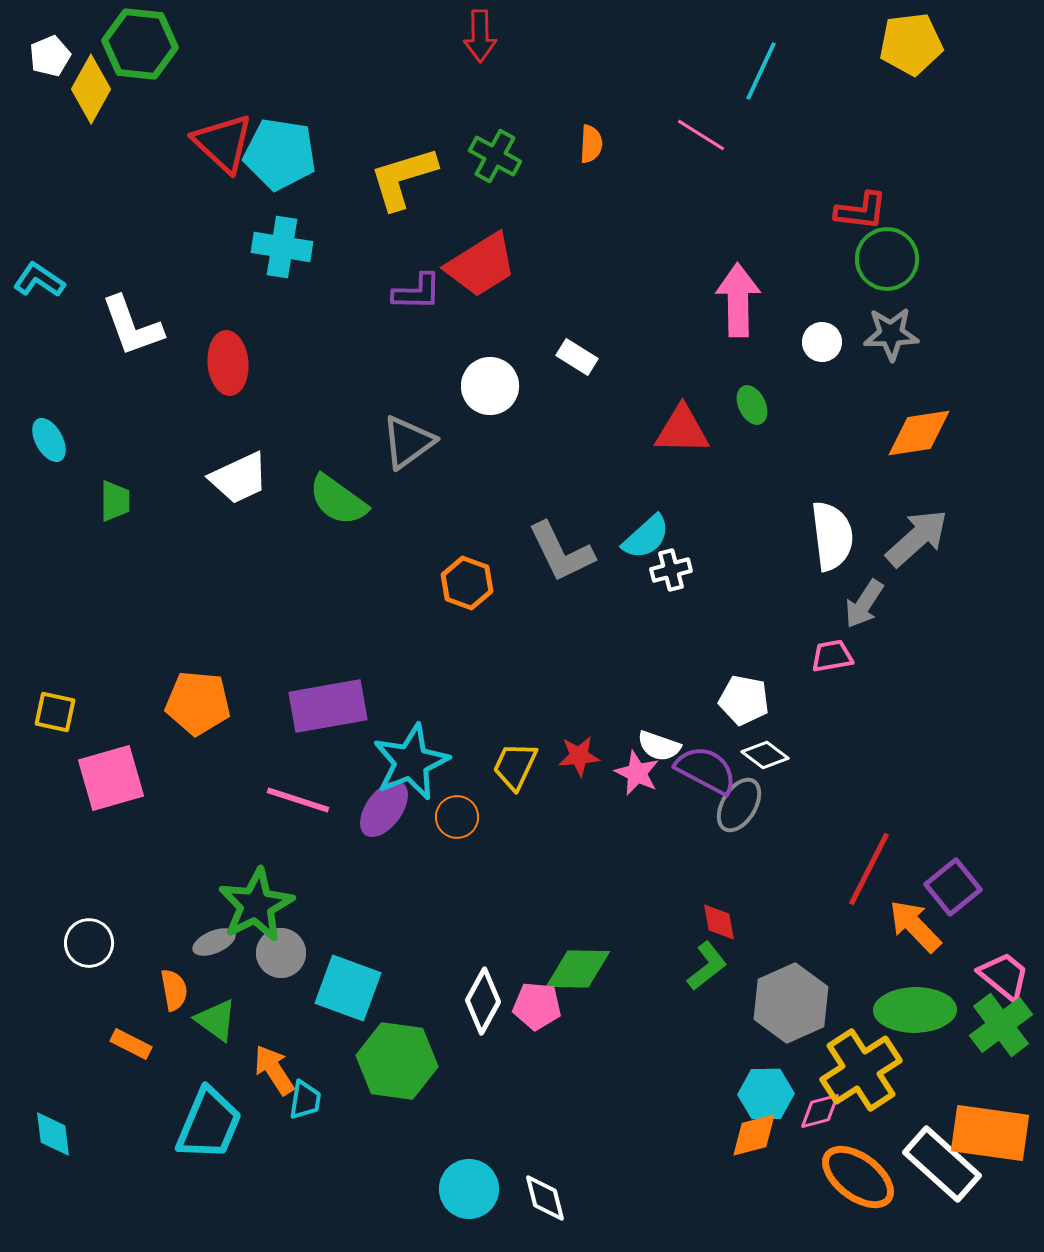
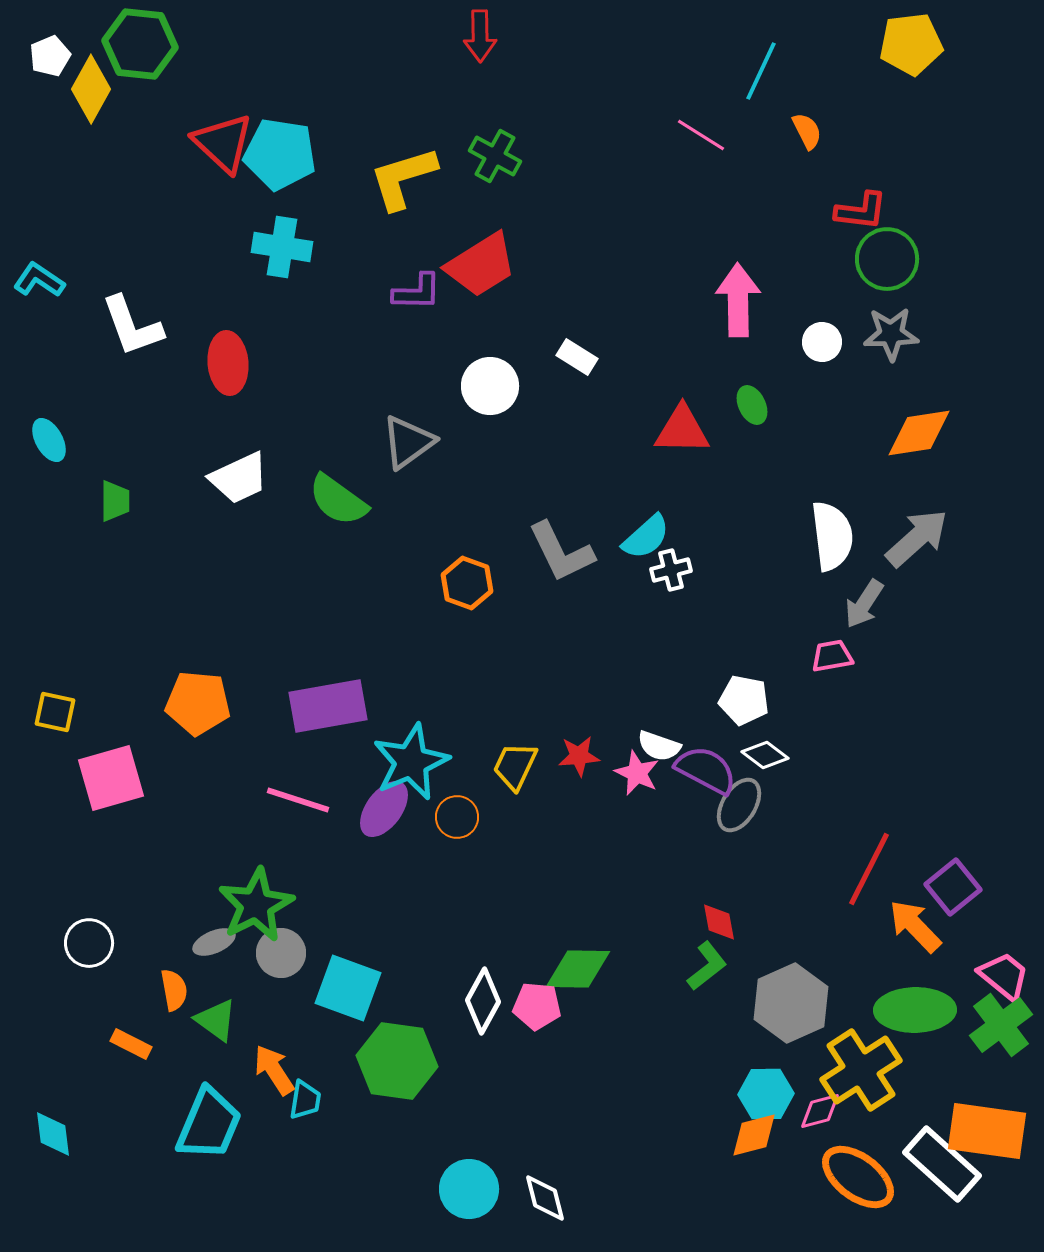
orange semicircle at (591, 144): moved 216 px right, 13 px up; rotated 30 degrees counterclockwise
orange rectangle at (990, 1133): moved 3 px left, 2 px up
